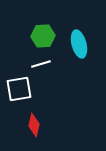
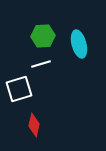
white square: rotated 8 degrees counterclockwise
